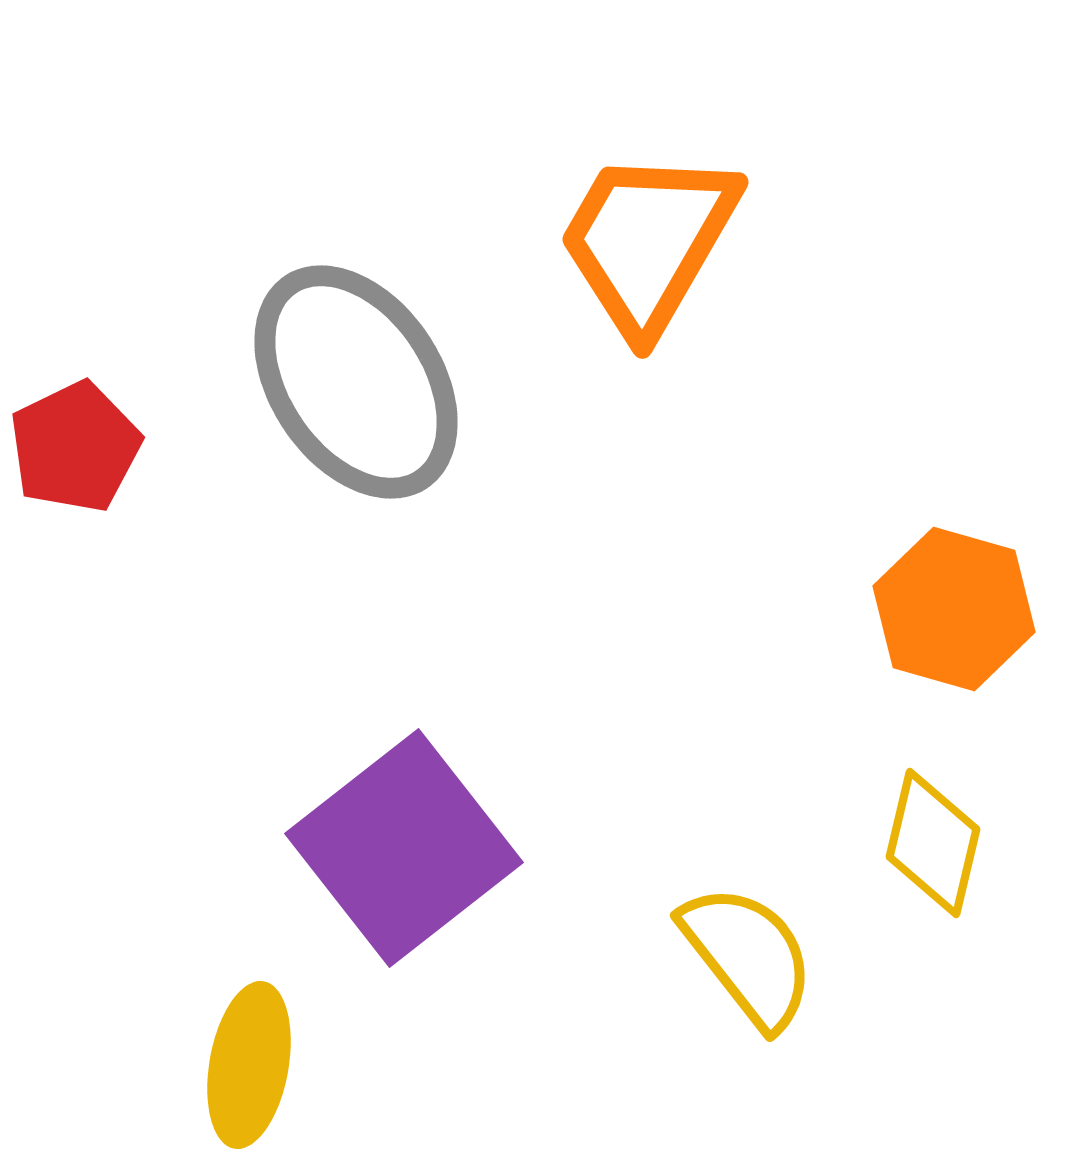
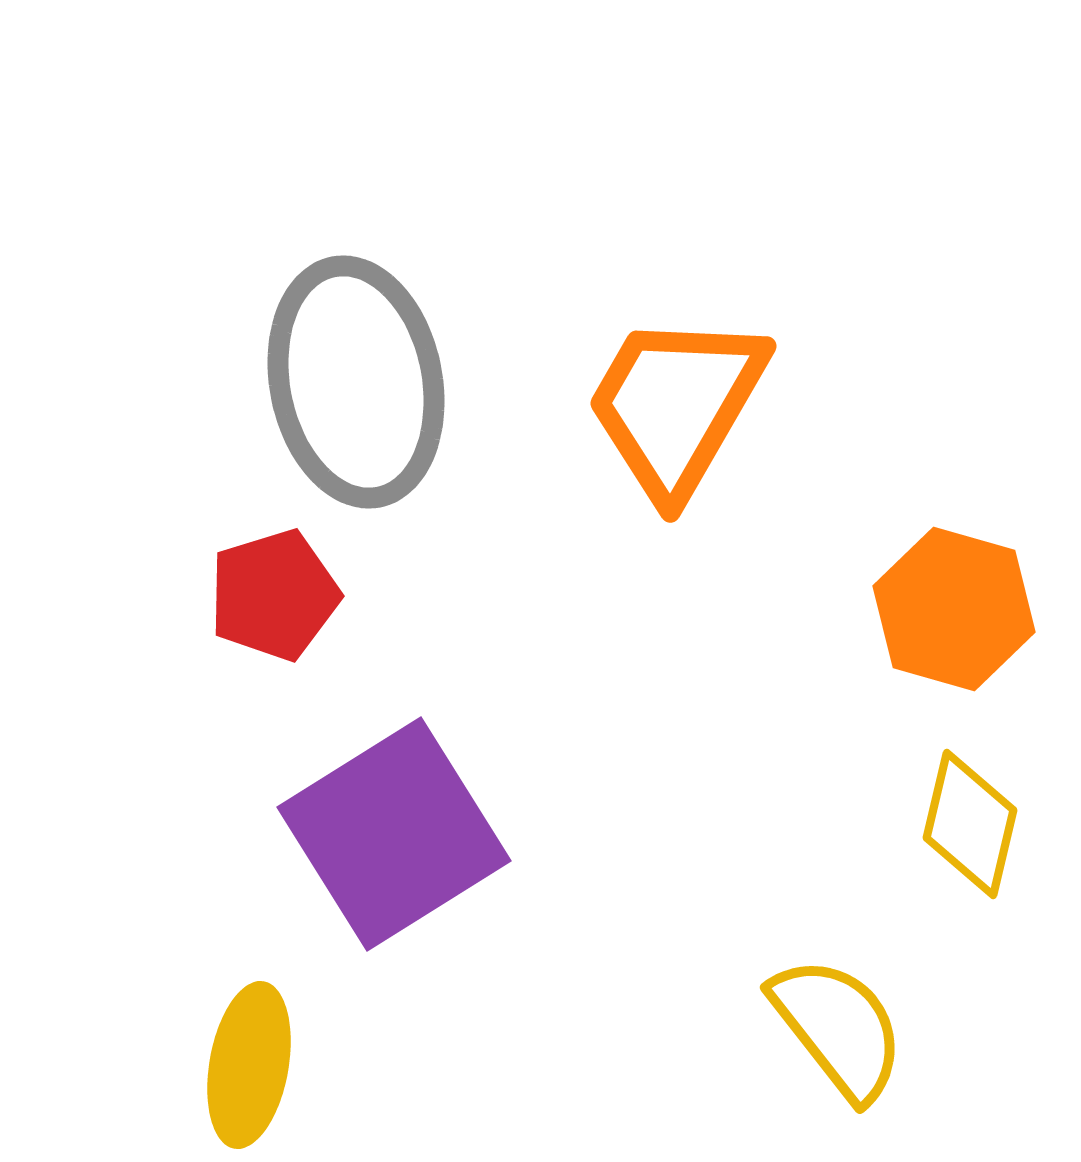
orange trapezoid: moved 28 px right, 164 px down
gray ellipse: rotated 23 degrees clockwise
red pentagon: moved 199 px right, 148 px down; rotated 9 degrees clockwise
yellow diamond: moved 37 px right, 19 px up
purple square: moved 10 px left, 14 px up; rotated 6 degrees clockwise
yellow semicircle: moved 90 px right, 72 px down
